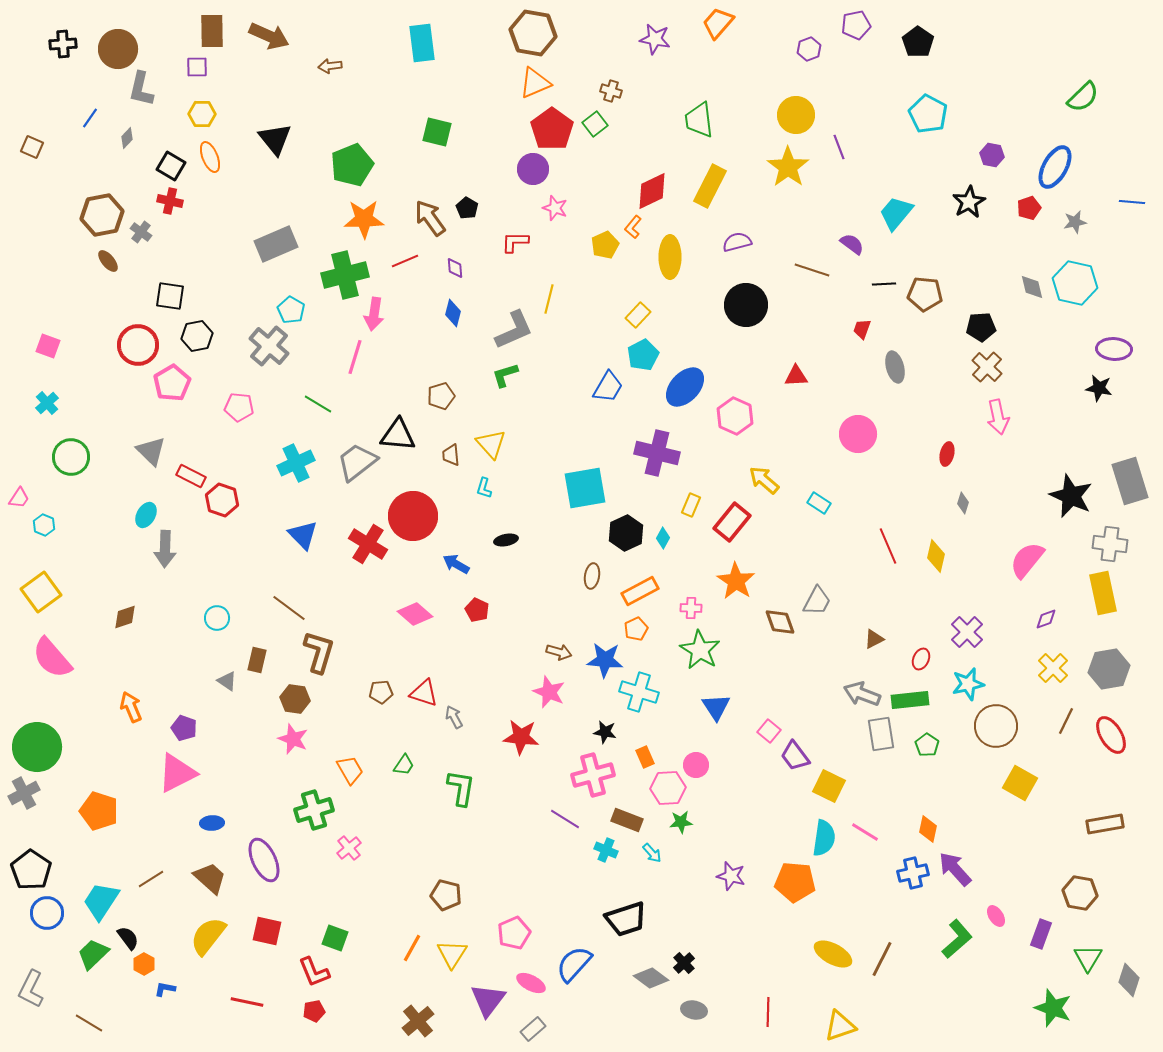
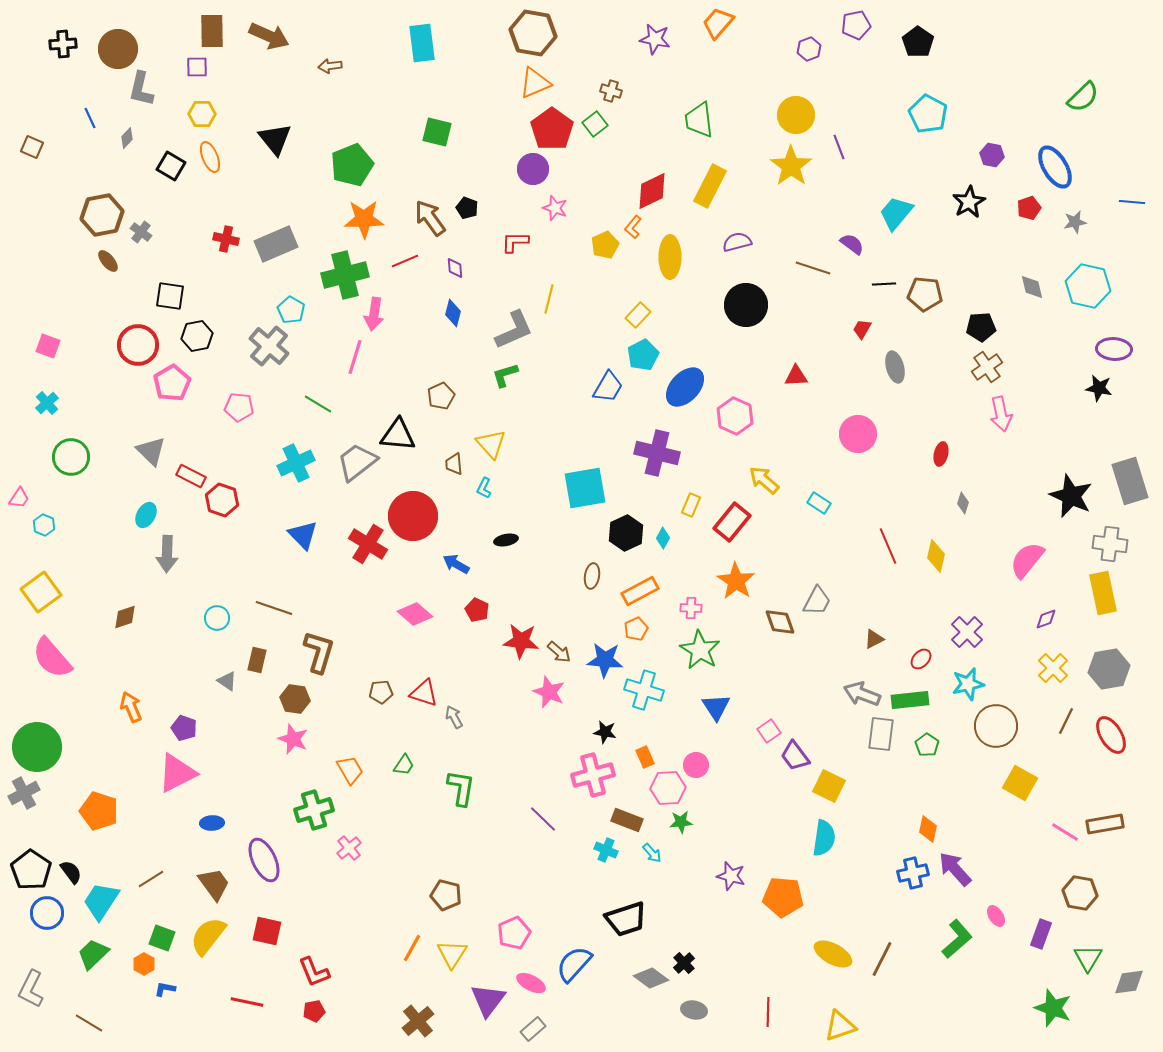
blue line at (90, 118): rotated 60 degrees counterclockwise
yellow star at (788, 167): moved 3 px right, 1 px up
blue ellipse at (1055, 167): rotated 60 degrees counterclockwise
red cross at (170, 201): moved 56 px right, 38 px down
black pentagon at (467, 208): rotated 10 degrees counterclockwise
brown line at (812, 270): moved 1 px right, 2 px up
cyan hexagon at (1075, 283): moved 13 px right, 3 px down
red trapezoid at (862, 329): rotated 10 degrees clockwise
brown cross at (987, 367): rotated 12 degrees clockwise
brown pentagon at (441, 396): rotated 8 degrees counterclockwise
pink arrow at (998, 417): moved 3 px right, 3 px up
red ellipse at (947, 454): moved 6 px left
brown trapezoid at (451, 455): moved 3 px right, 9 px down
cyan L-shape at (484, 488): rotated 10 degrees clockwise
gray arrow at (165, 549): moved 2 px right, 5 px down
brown line at (289, 608): moved 15 px left; rotated 18 degrees counterclockwise
brown arrow at (559, 652): rotated 25 degrees clockwise
red ellipse at (921, 659): rotated 20 degrees clockwise
cyan cross at (639, 692): moved 5 px right, 2 px up
pink square at (769, 731): rotated 15 degrees clockwise
gray rectangle at (881, 734): rotated 16 degrees clockwise
red star at (521, 737): moved 96 px up
purple line at (565, 819): moved 22 px left; rotated 12 degrees clockwise
pink line at (865, 832): moved 200 px right
brown trapezoid at (210, 878): moved 4 px right, 6 px down; rotated 12 degrees clockwise
orange pentagon at (795, 882): moved 12 px left, 15 px down
black semicircle at (128, 938): moved 57 px left, 66 px up
green square at (335, 938): moved 173 px left
gray diamond at (1129, 980): moved 2 px down; rotated 64 degrees clockwise
